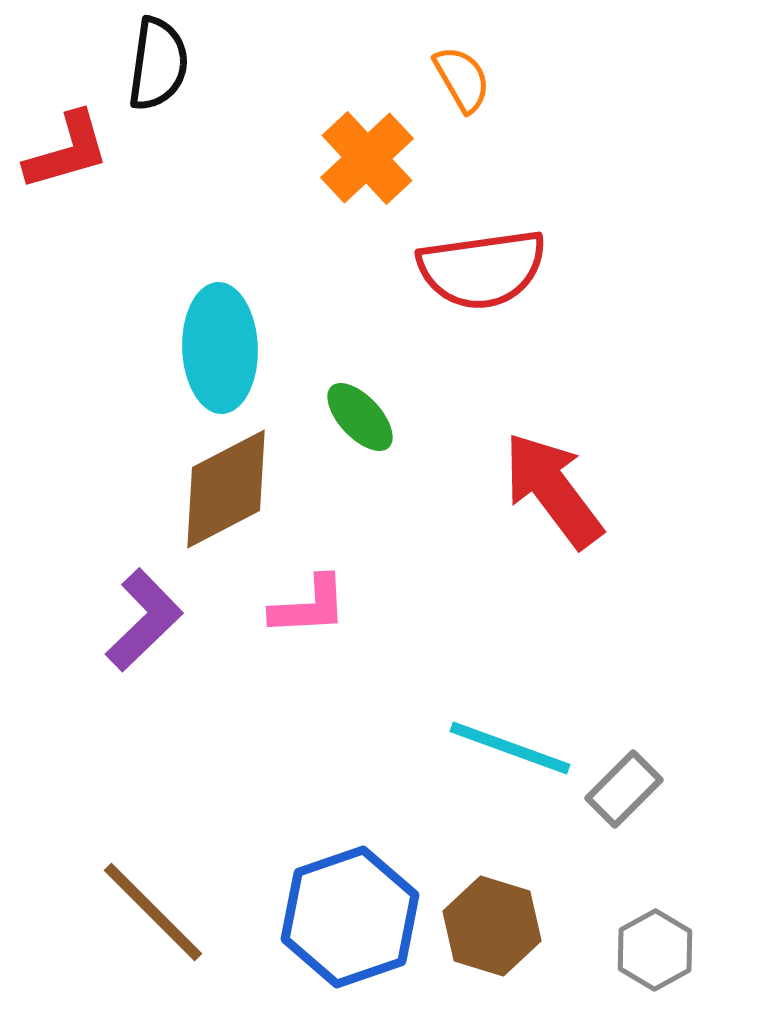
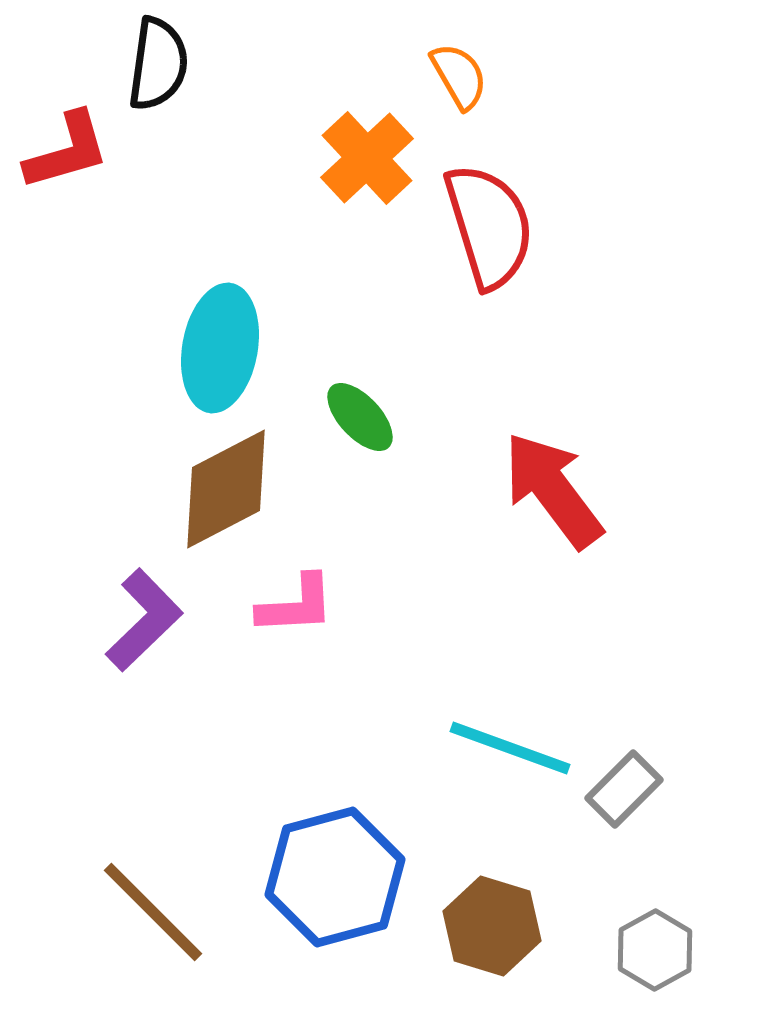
orange semicircle: moved 3 px left, 3 px up
red semicircle: moved 7 px right, 43 px up; rotated 99 degrees counterclockwise
cyan ellipse: rotated 12 degrees clockwise
pink L-shape: moved 13 px left, 1 px up
blue hexagon: moved 15 px left, 40 px up; rotated 4 degrees clockwise
